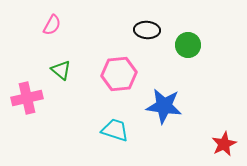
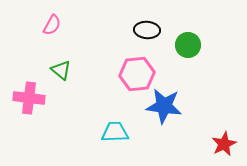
pink hexagon: moved 18 px right
pink cross: moved 2 px right; rotated 20 degrees clockwise
cyan trapezoid: moved 2 px down; rotated 20 degrees counterclockwise
